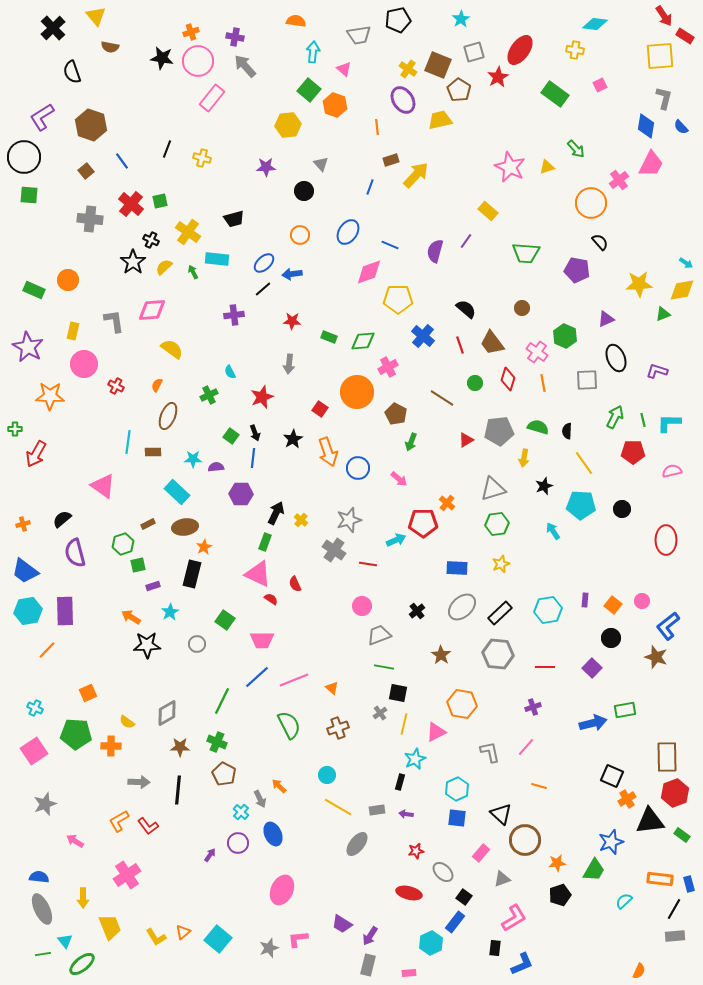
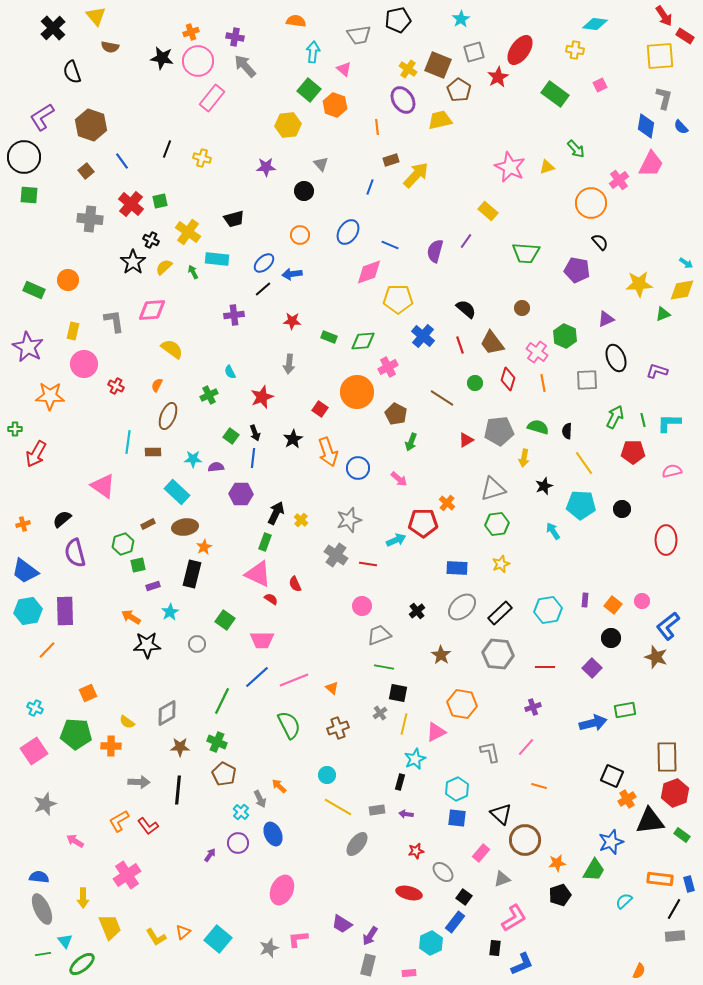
gray cross at (334, 550): moved 2 px right, 5 px down
